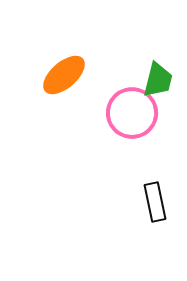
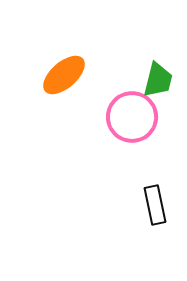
pink circle: moved 4 px down
black rectangle: moved 3 px down
